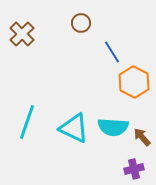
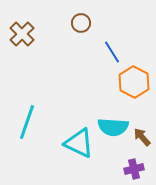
cyan triangle: moved 5 px right, 15 px down
